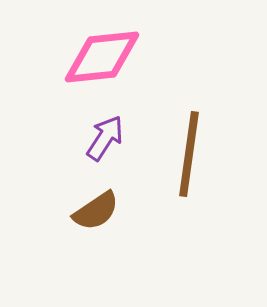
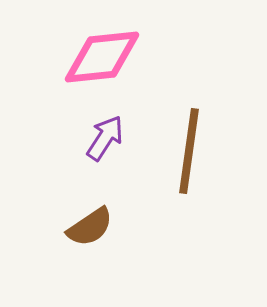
brown line: moved 3 px up
brown semicircle: moved 6 px left, 16 px down
